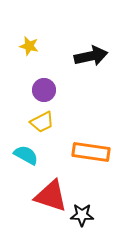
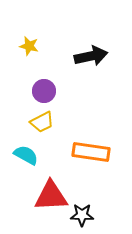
purple circle: moved 1 px down
red triangle: rotated 21 degrees counterclockwise
